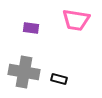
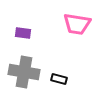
pink trapezoid: moved 1 px right, 4 px down
purple rectangle: moved 8 px left, 5 px down
